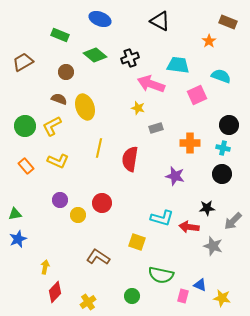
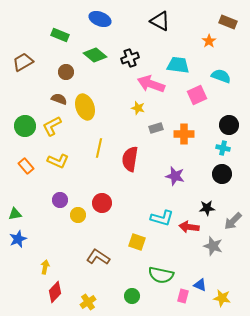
orange cross at (190, 143): moved 6 px left, 9 px up
